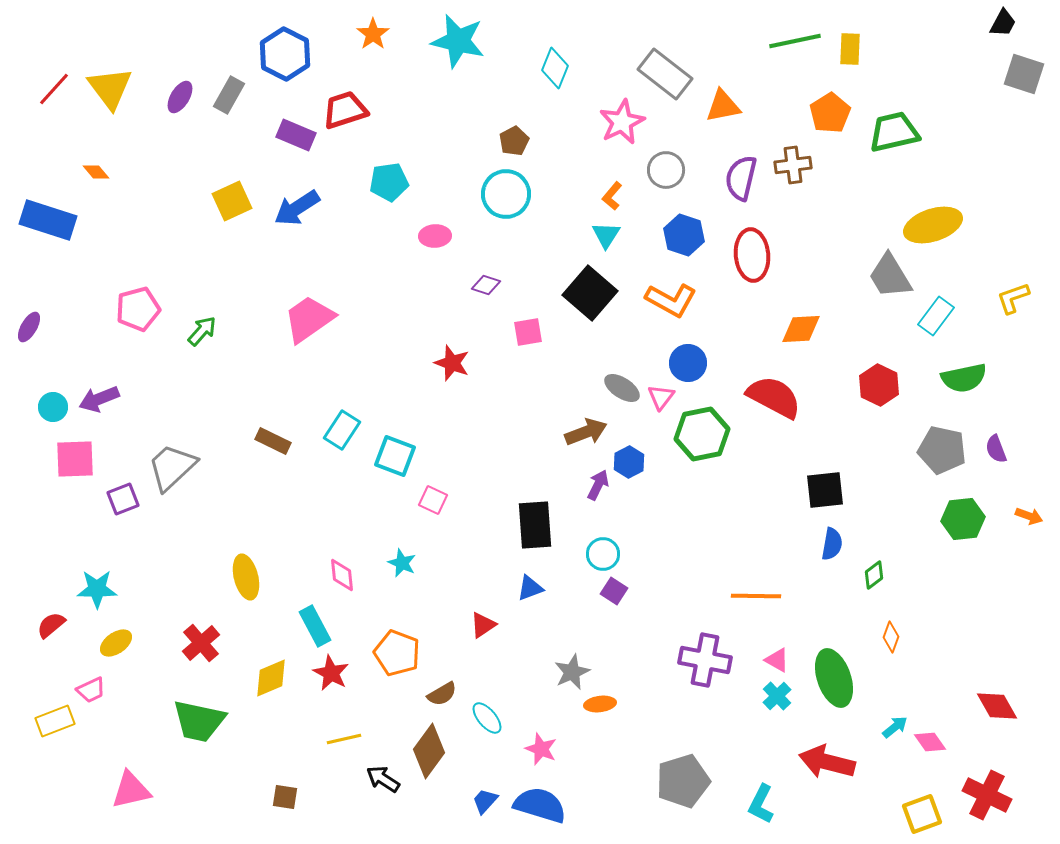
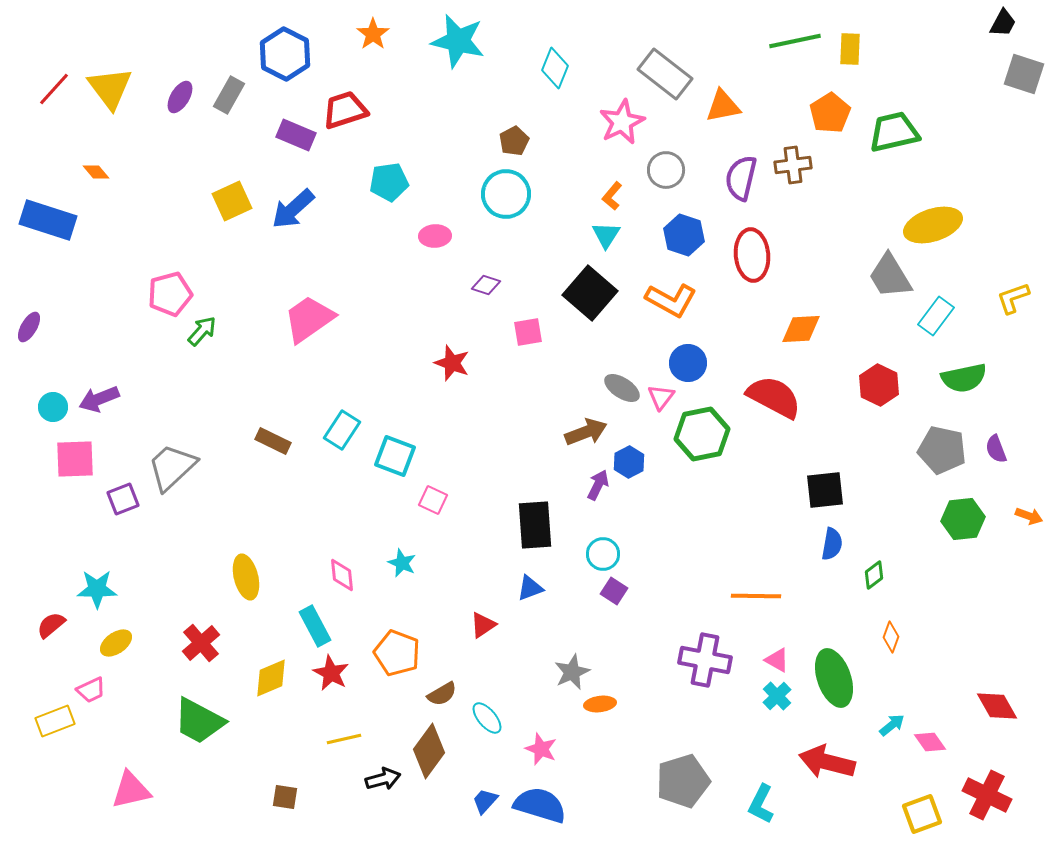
blue arrow at (297, 208): moved 4 px left, 1 px down; rotated 9 degrees counterclockwise
pink pentagon at (138, 309): moved 32 px right, 15 px up
green trapezoid at (199, 721): rotated 16 degrees clockwise
cyan arrow at (895, 727): moved 3 px left, 2 px up
black arrow at (383, 779): rotated 132 degrees clockwise
